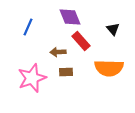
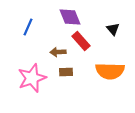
orange semicircle: moved 1 px right, 3 px down
